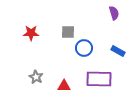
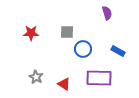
purple semicircle: moved 7 px left
gray square: moved 1 px left
blue circle: moved 1 px left, 1 px down
purple rectangle: moved 1 px up
red triangle: moved 2 px up; rotated 32 degrees clockwise
